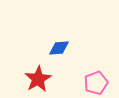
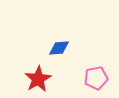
pink pentagon: moved 5 px up; rotated 10 degrees clockwise
